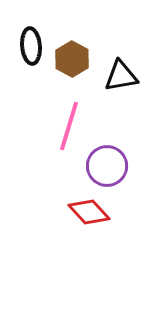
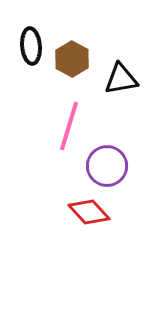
black triangle: moved 3 px down
